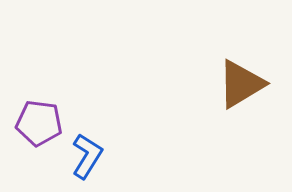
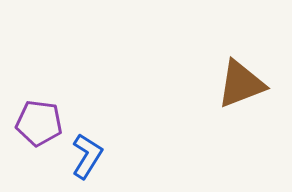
brown triangle: rotated 10 degrees clockwise
